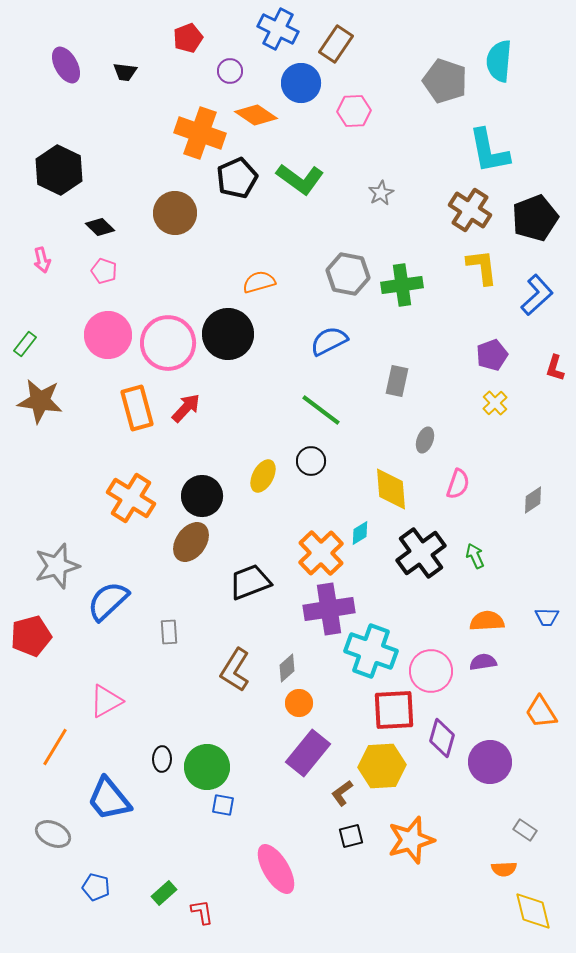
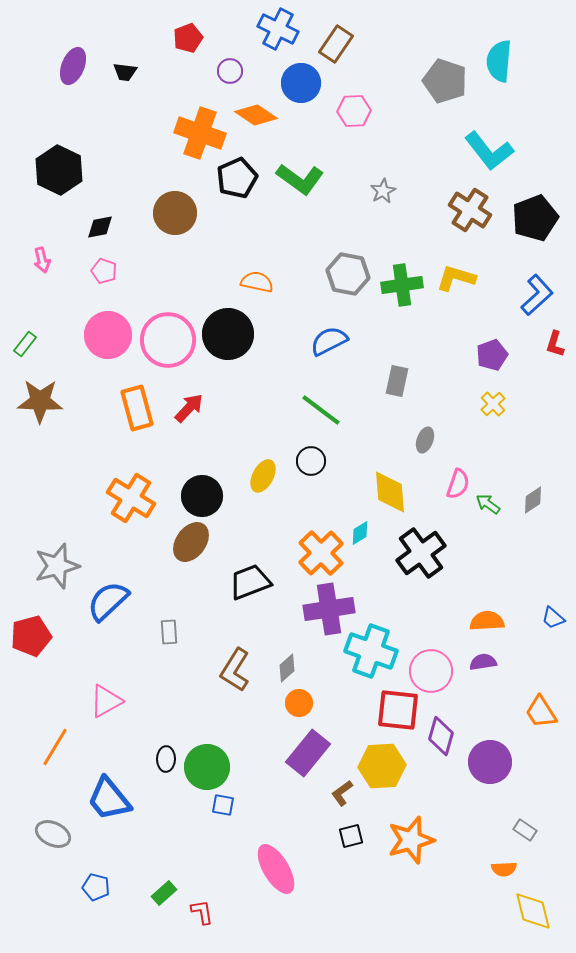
purple ellipse at (66, 65): moved 7 px right, 1 px down; rotated 51 degrees clockwise
cyan L-shape at (489, 151): rotated 27 degrees counterclockwise
gray star at (381, 193): moved 2 px right, 2 px up
black diamond at (100, 227): rotated 56 degrees counterclockwise
yellow L-shape at (482, 267): moved 26 px left, 11 px down; rotated 66 degrees counterclockwise
orange semicircle at (259, 282): moved 2 px left; rotated 28 degrees clockwise
pink circle at (168, 343): moved 3 px up
red L-shape at (555, 368): moved 24 px up
brown star at (40, 401): rotated 6 degrees counterclockwise
yellow cross at (495, 403): moved 2 px left, 1 px down
red arrow at (186, 408): moved 3 px right
yellow diamond at (391, 489): moved 1 px left, 3 px down
green arrow at (475, 556): moved 13 px right, 52 px up; rotated 30 degrees counterclockwise
blue trapezoid at (547, 617): moved 6 px right, 1 px down; rotated 40 degrees clockwise
red square at (394, 710): moved 4 px right; rotated 9 degrees clockwise
purple diamond at (442, 738): moved 1 px left, 2 px up
black ellipse at (162, 759): moved 4 px right
